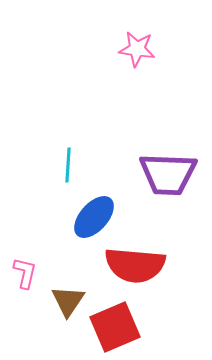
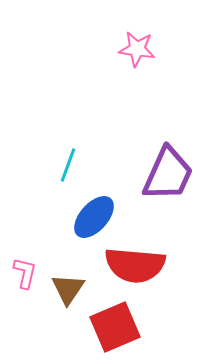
cyan line: rotated 16 degrees clockwise
purple trapezoid: rotated 68 degrees counterclockwise
brown triangle: moved 12 px up
